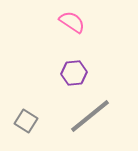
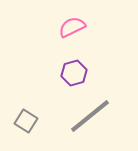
pink semicircle: moved 5 px down; rotated 60 degrees counterclockwise
purple hexagon: rotated 10 degrees counterclockwise
